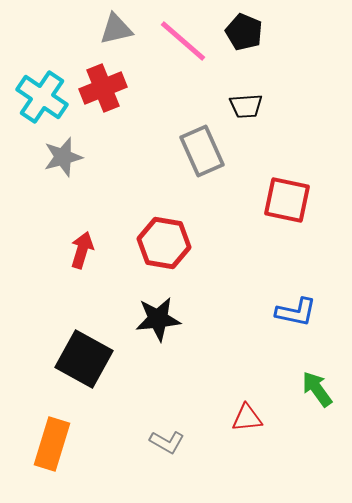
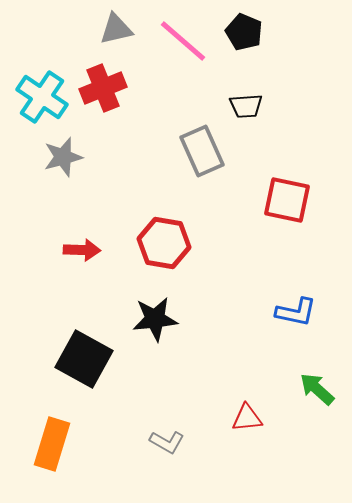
red arrow: rotated 75 degrees clockwise
black star: moved 3 px left
green arrow: rotated 12 degrees counterclockwise
